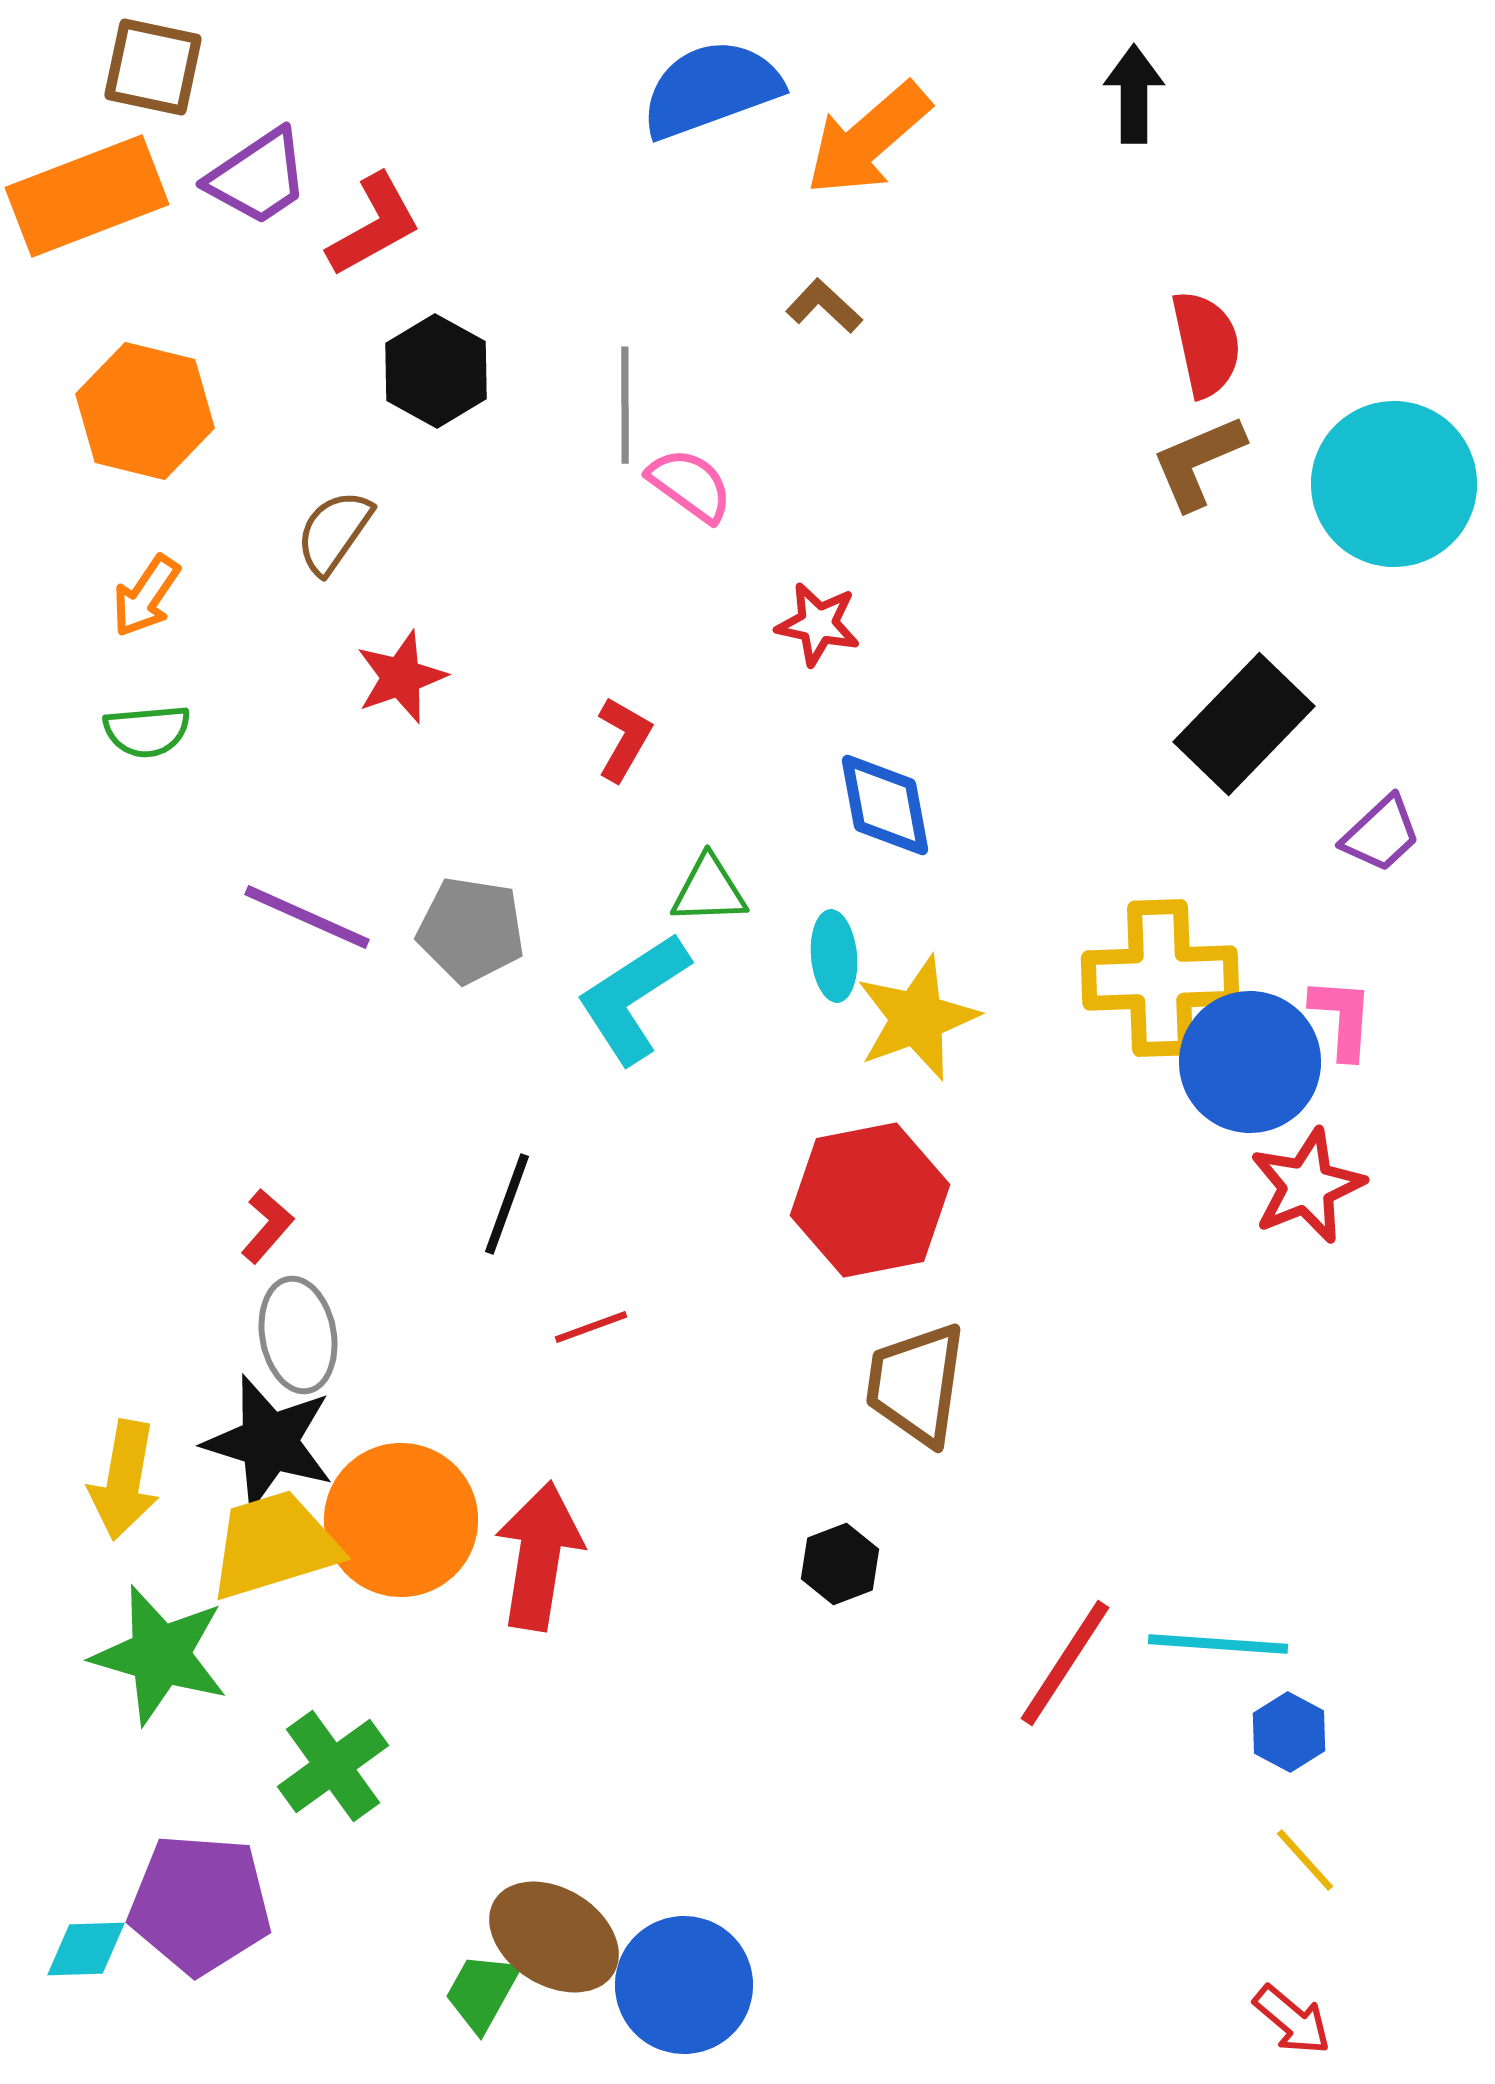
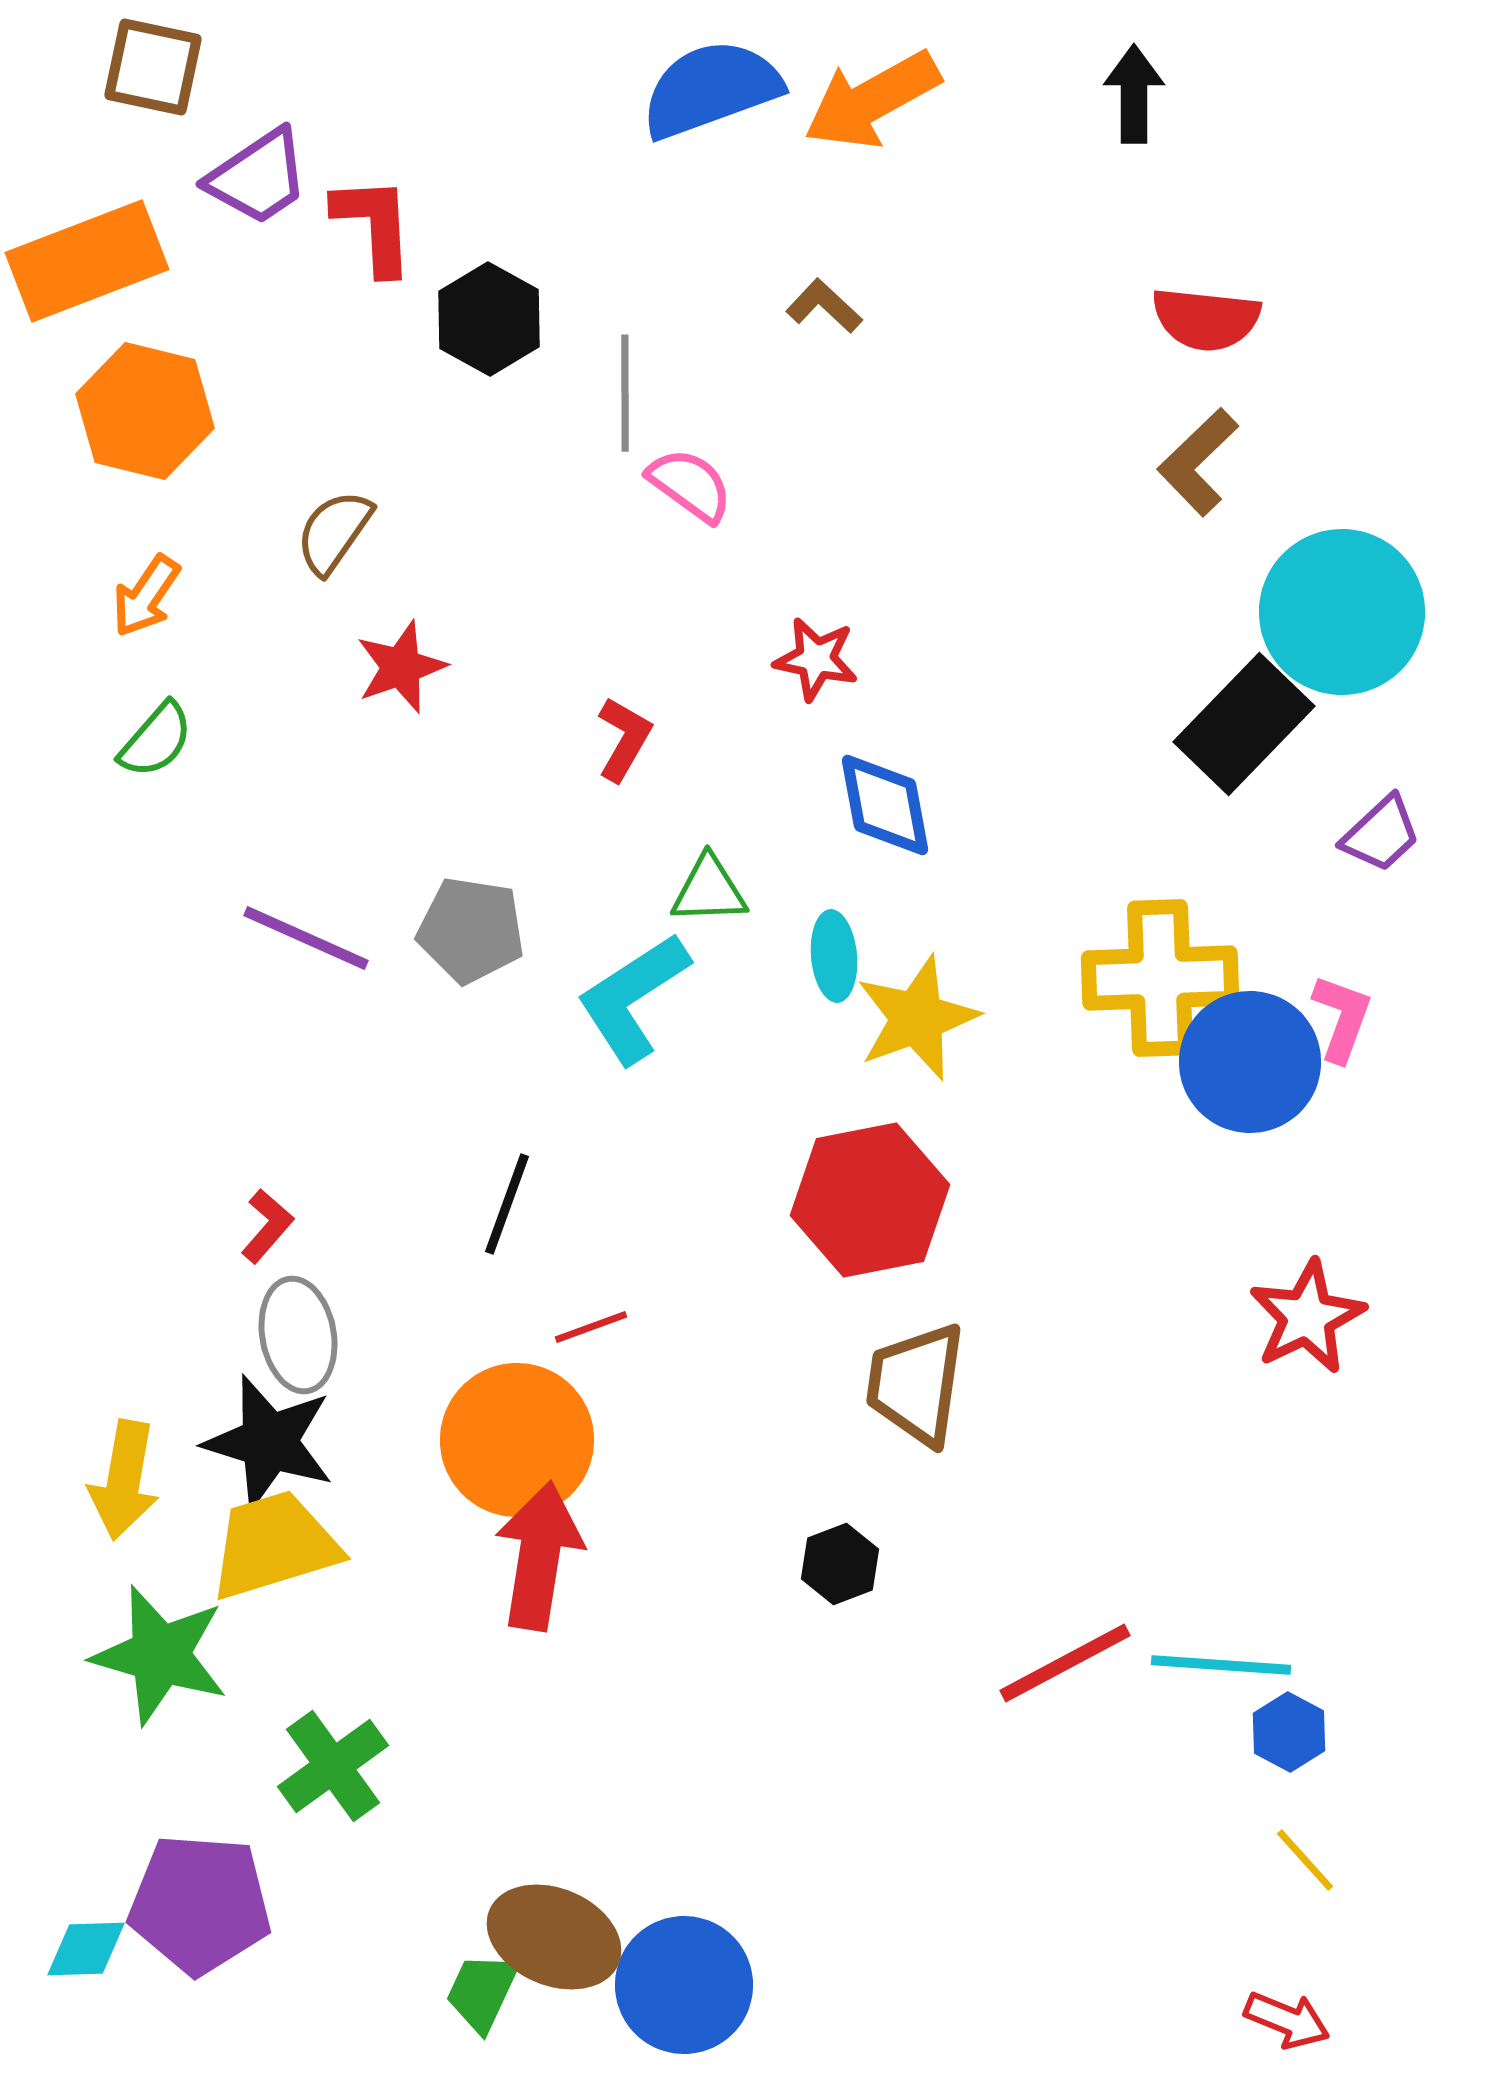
orange arrow at (868, 139): moved 4 px right, 39 px up; rotated 12 degrees clockwise
orange rectangle at (87, 196): moved 65 px down
red L-shape at (374, 225): rotated 64 degrees counterclockwise
red semicircle at (1206, 344): moved 25 px up; rotated 108 degrees clockwise
black hexagon at (436, 371): moved 53 px right, 52 px up
gray line at (625, 405): moved 12 px up
brown L-shape at (1198, 462): rotated 21 degrees counterclockwise
cyan circle at (1394, 484): moved 52 px left, 128 px down
red star at (818, 624): moved 2 px left, 35 px down
red star at (401, 677): moved 10 px up
green semicircle at (147, 731): moved 9 px right, 9 px down; rotated 44 degrees counterclockwise
purple line at (307, 917): moved 1 px left, 21 px down
pink L-shape at (1342, 1018): rotated 16 degrees clockwise
red star at (1307, 1186): moved 131 px down; rotated 4 degrees counterclockwise
orange circle at (401, 1520): moved 116 px right, 80 px up
cyan line at (1218, 1644): moved 3 px right, 21 px down
red line at (1065, 1663): rotated 29 degrees clockwise
brown ellipse at (554, 1937): rotated 9 degrees counterclockwise
green trapezoid at (482, 1992): rotated 4 degrees counterclockwise
red arrow at (1292, 2020): moved 5 px left; rotated 18 degrees counterclockwise
